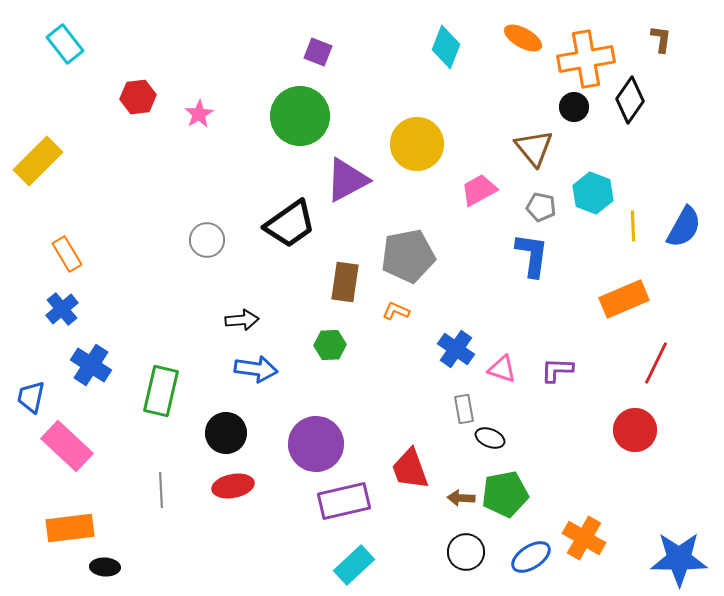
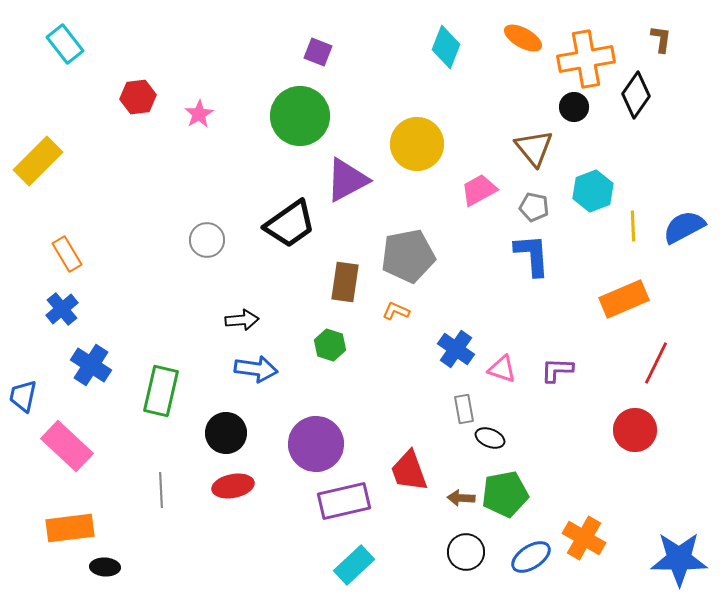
black diamond at (630, 100): moved 6 px right, 5 px up
cyan hexagon at (593, 193): moved 2 px up; rotated 18 degrees clockwise
gray pentagon at (541, 207): moved 7 px left
blue semicircle at (684, 227): rotated 147 degrees counterclockwise
blue L-shape at (532, 255): rotated 12 degrees counterclockwise
green hexagon at (330, 345): rotated 20 degrees clockwise
blue trapezoid at (31, 397): moved 8 px left, 1 px up
red trapezoid at (410, 469): moved 1 px left, 2 px down
